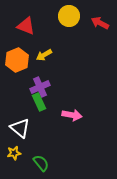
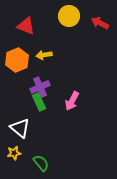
yellow arrow: rotated 21 degrees clockwise
pink arrow: moved 14 px up; rotated 108 degrees clockwise
